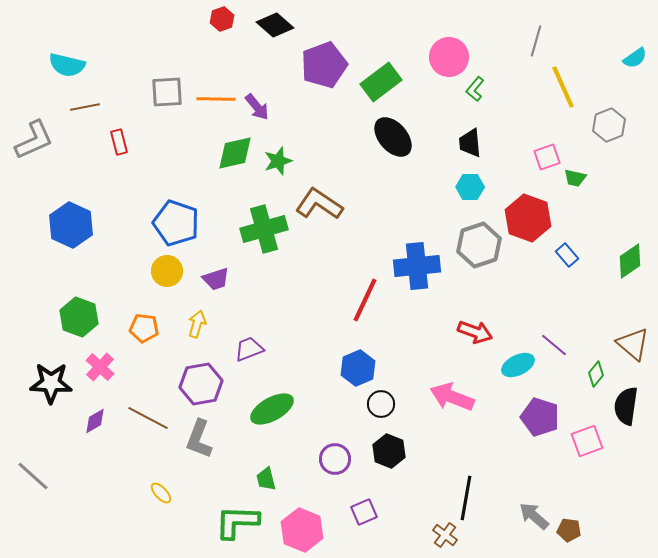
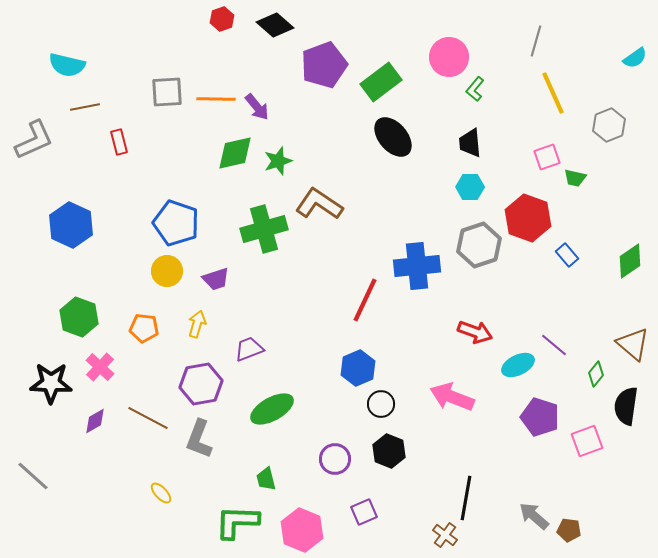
yellow line at (563, 87): moved 10 px left, 6 px down
